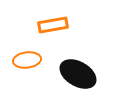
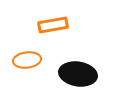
black ellipse: rotated 21 degrees counterclockwise
